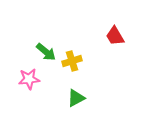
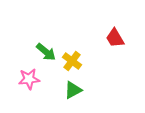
red trapezoid: moved 2 px down
yellow cross: rotated 36 degrees counterclockwise
green triangle: moved 3 px left, 8 px up
